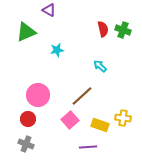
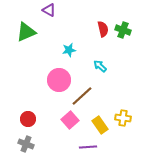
cyan star: moved 12 px right
pink circle: moved 21 px right, 15 px up
yellow rectangle: rotated 36 degrees clockwise
